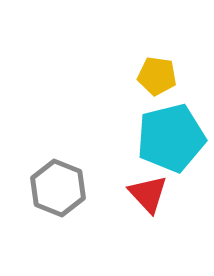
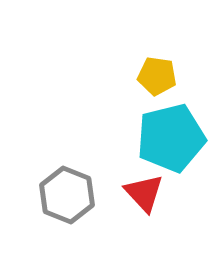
gray hexagon: moved 9 px right, 7 px down
red triangle: moved 4 px left, 1 px up
